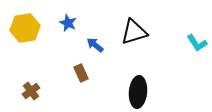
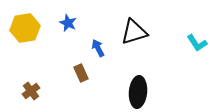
blue arrow: moved 3 px right, 3 px down; rotated 24 degrees clockwise
